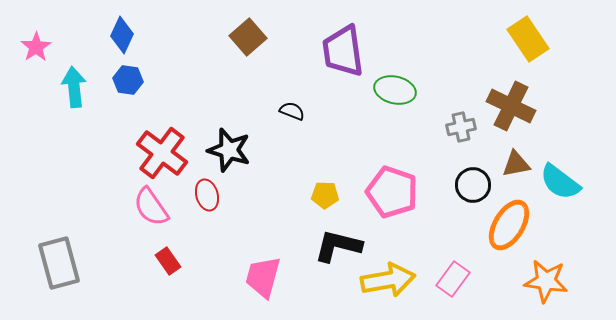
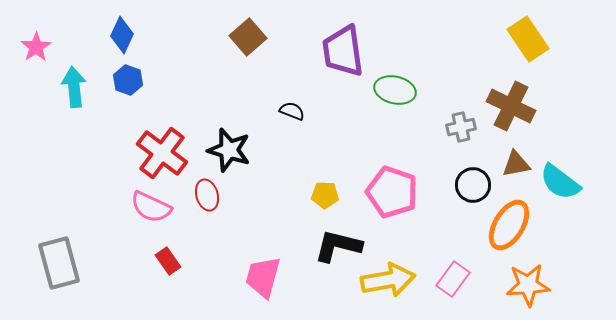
blue hexagon: rotated 12 degrees clockwise
pink semicircle: rotated 30 degrees counterclockwise
orange star: moved 18 px left, 4 px down; rotated 12 degrees counterclockwise
